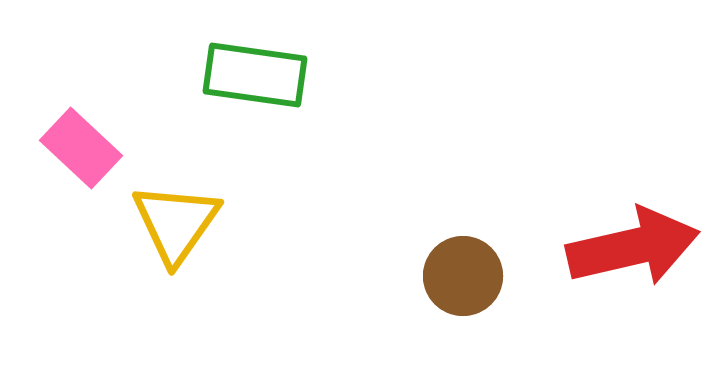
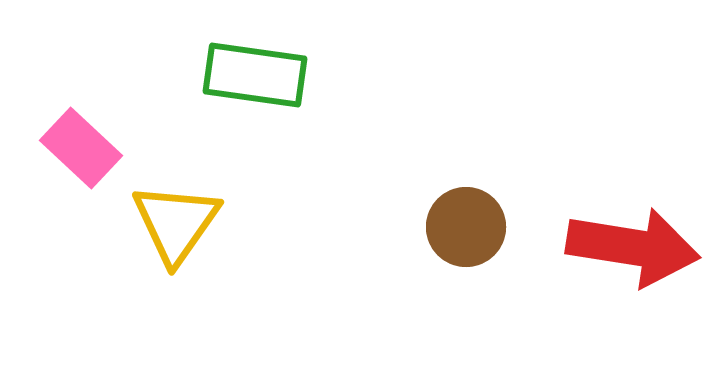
red arrow: rotated 22 degrees clockwise
brown circle: moved 3 px right, 49 px up
